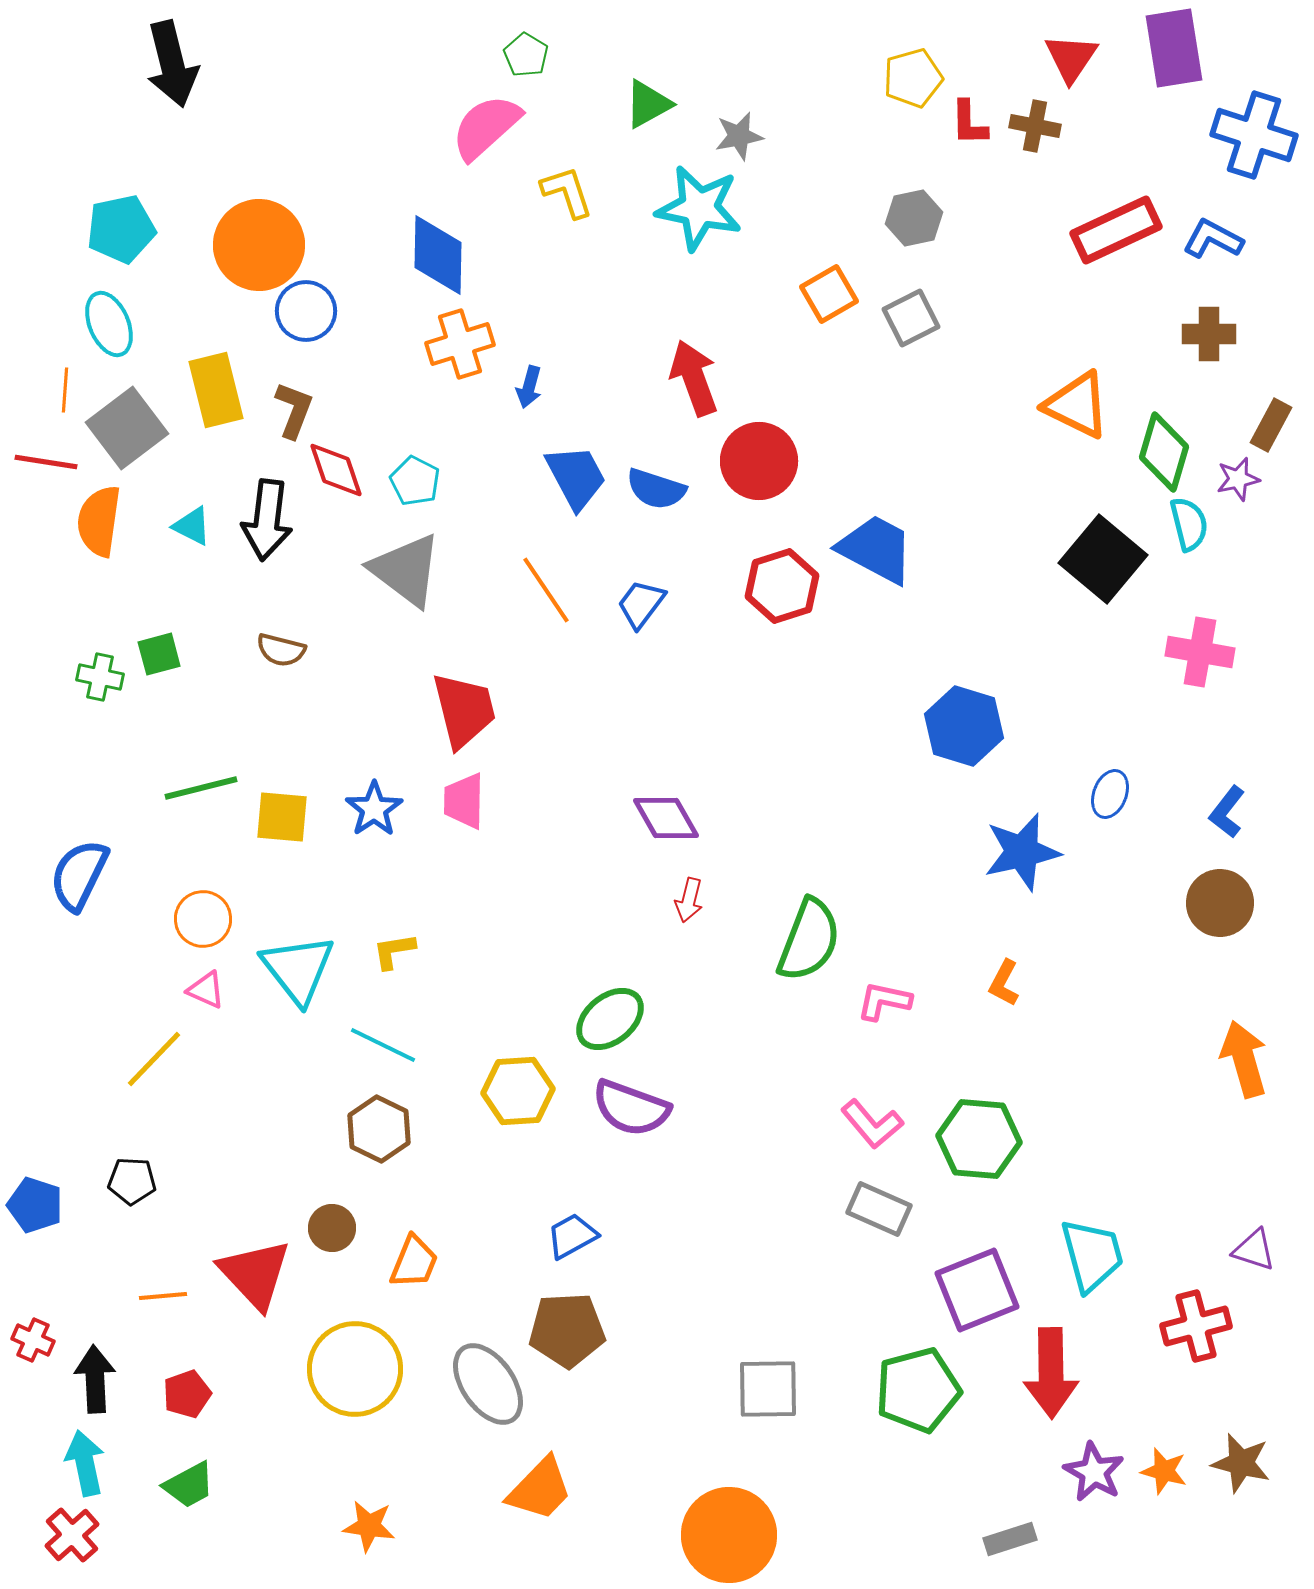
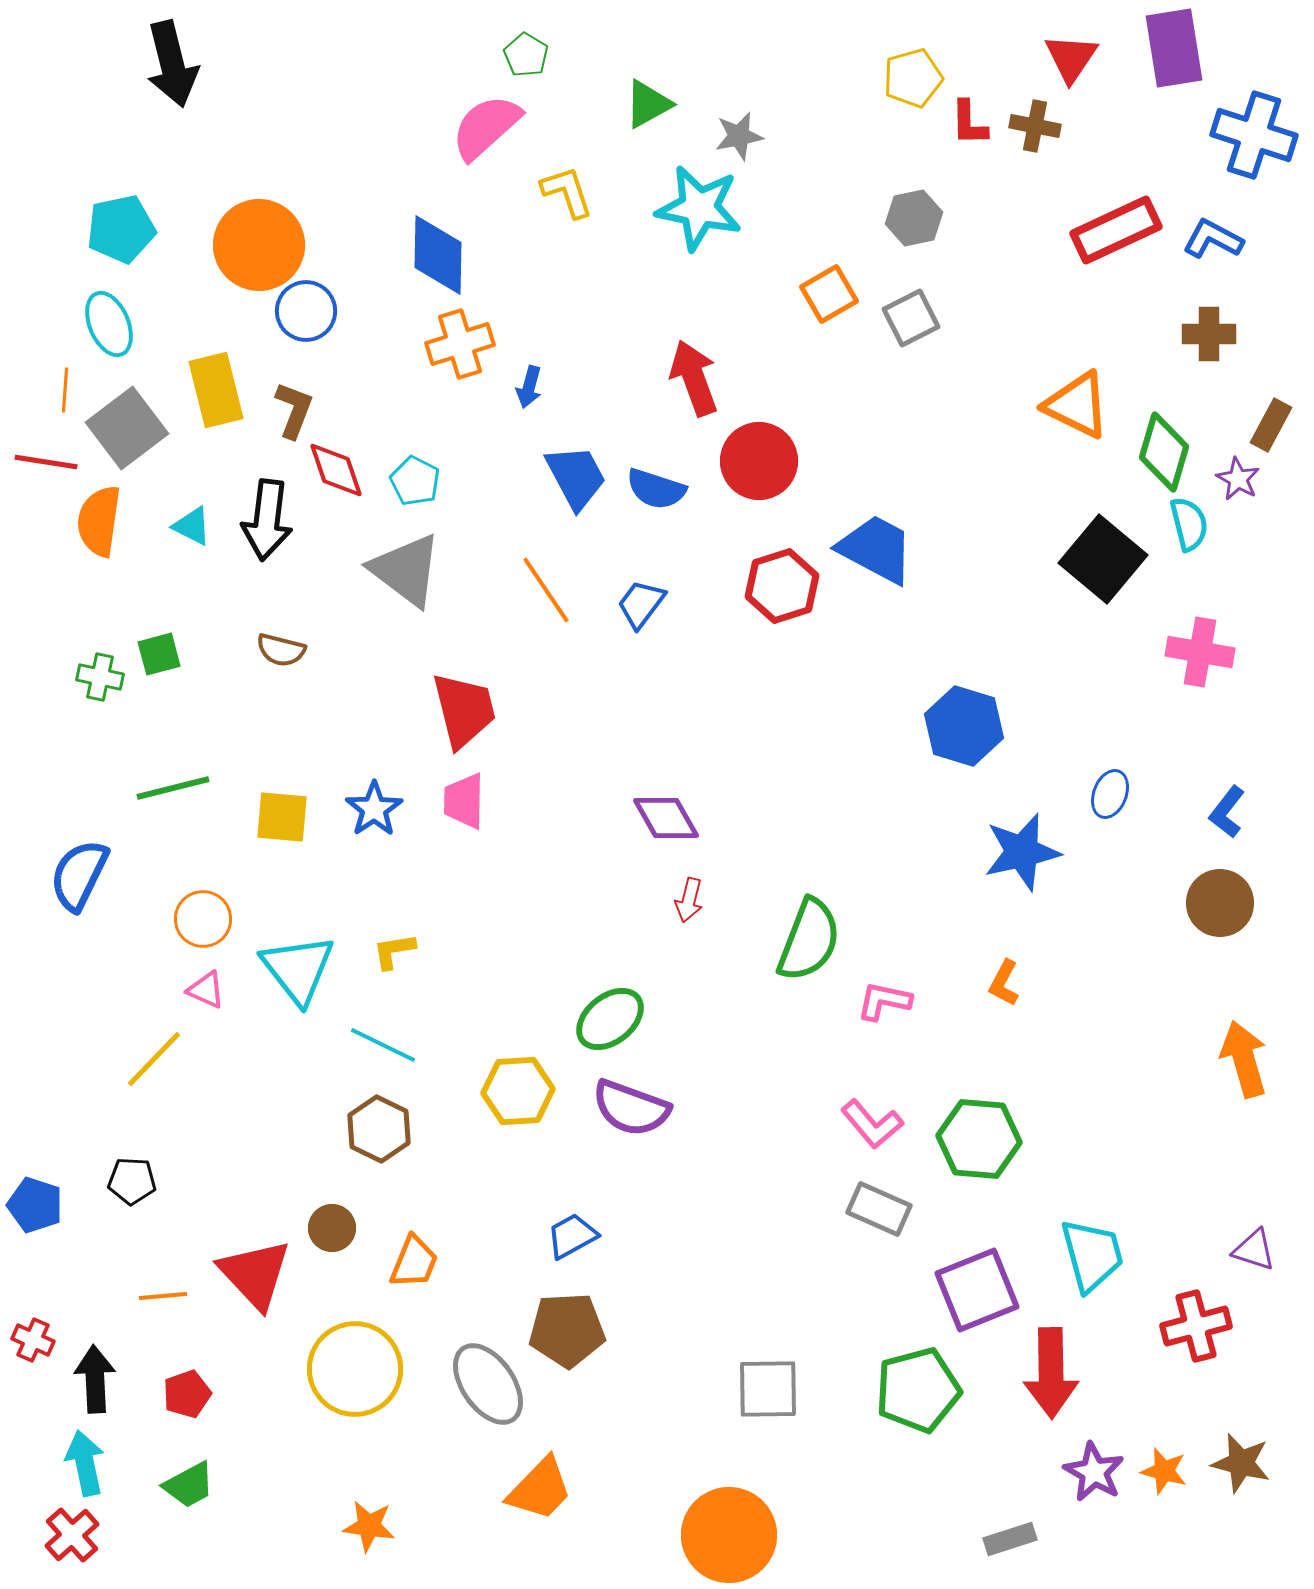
purple star at (1238, 479): rotated 30 degrees counterclockwise
green line at (201, 788): moved 28 px left
